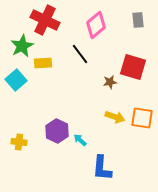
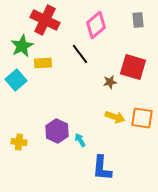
cyan arrow: rotated 16 degrees clockwise
